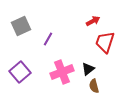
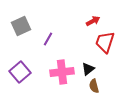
pink cross: rotated 15 degrees clockwise
